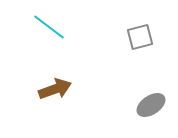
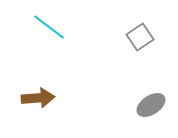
gray square: rotated 20 degrees counterclockwise
brown arrow: moved 17 px left, 9 px down; rotated 16 degrees clockwise
